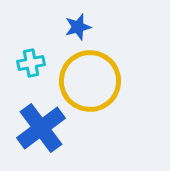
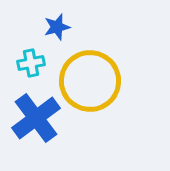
blue star: moved 21 px left
blue cross: moved 5 px left, 10 px up
